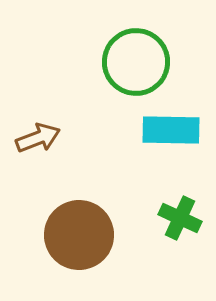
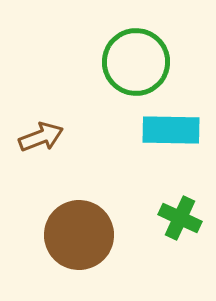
brown arrow: moved 3 px right, 1 px up
